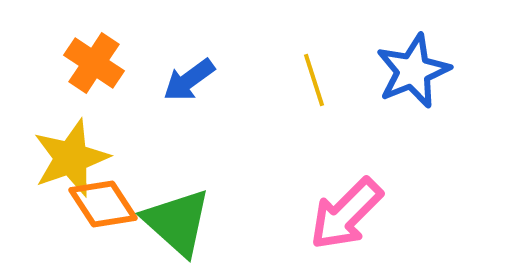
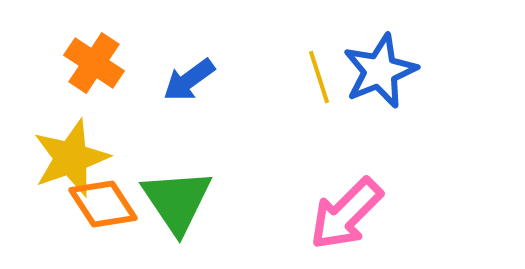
blue star: moved 33 px left
yellow line: moved 5 px right, 3 px up
green triangle: moved 21 px up; rotated 14 degrees clockwise
